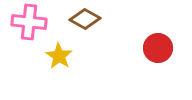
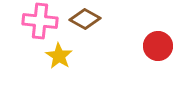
pink cross: moved 11 px right, 1 px up
red circle: moved 2 px up
